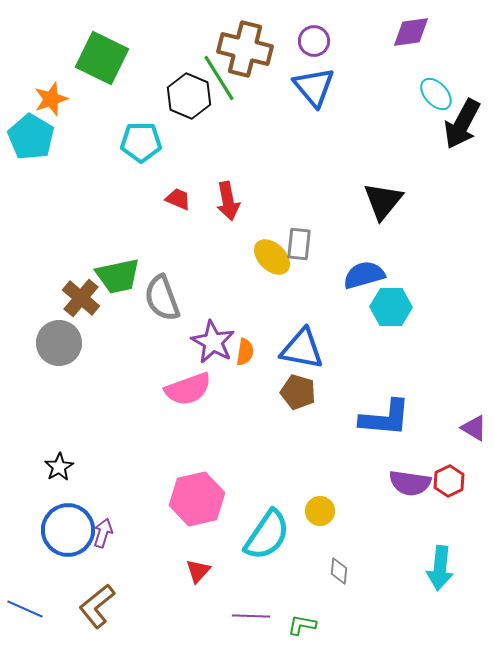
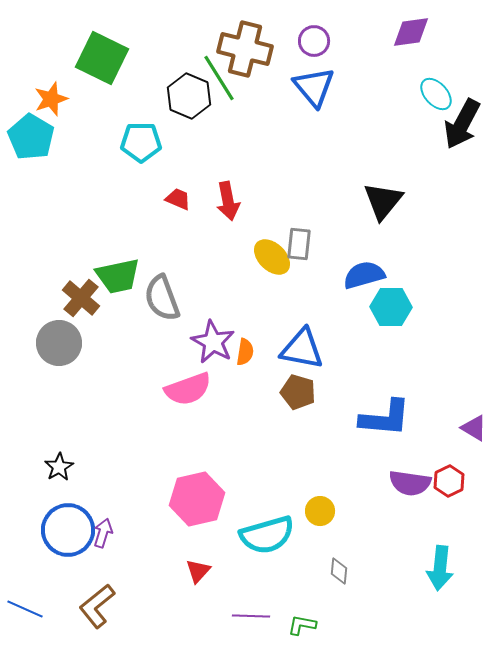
cyan semicircle at (267, 535): rotated 40 degrees clockwise
